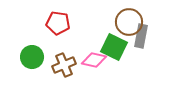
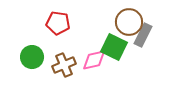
gray rectangle: moved 2 px right, 1 px up; rotated 15 degrees clockwise
pink diamond: rotated 25 degrees counterclockwise
